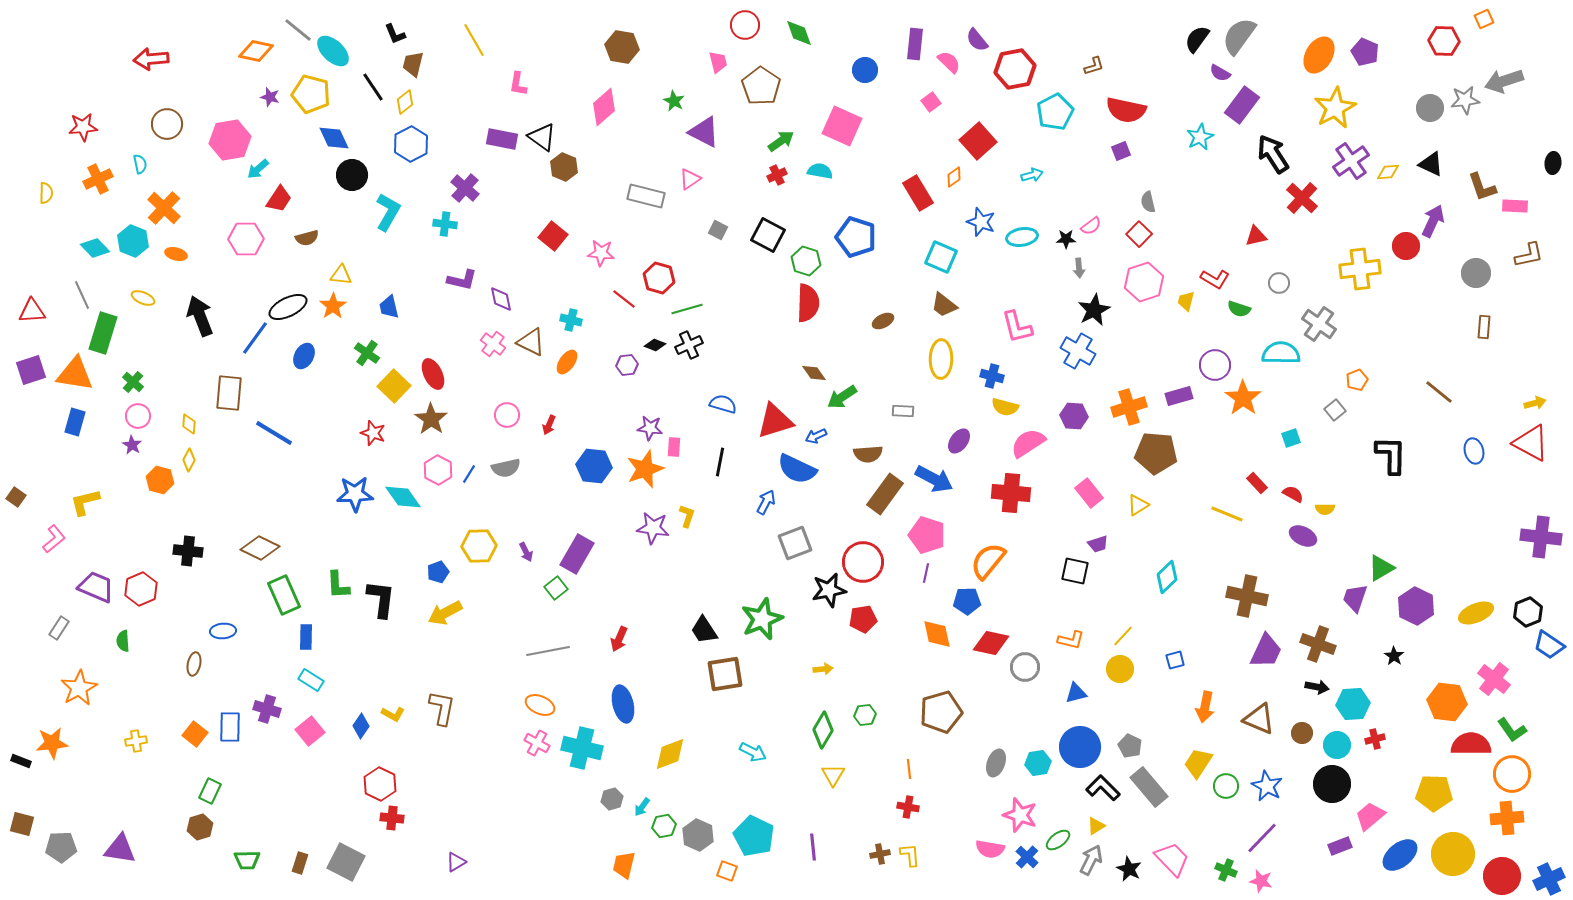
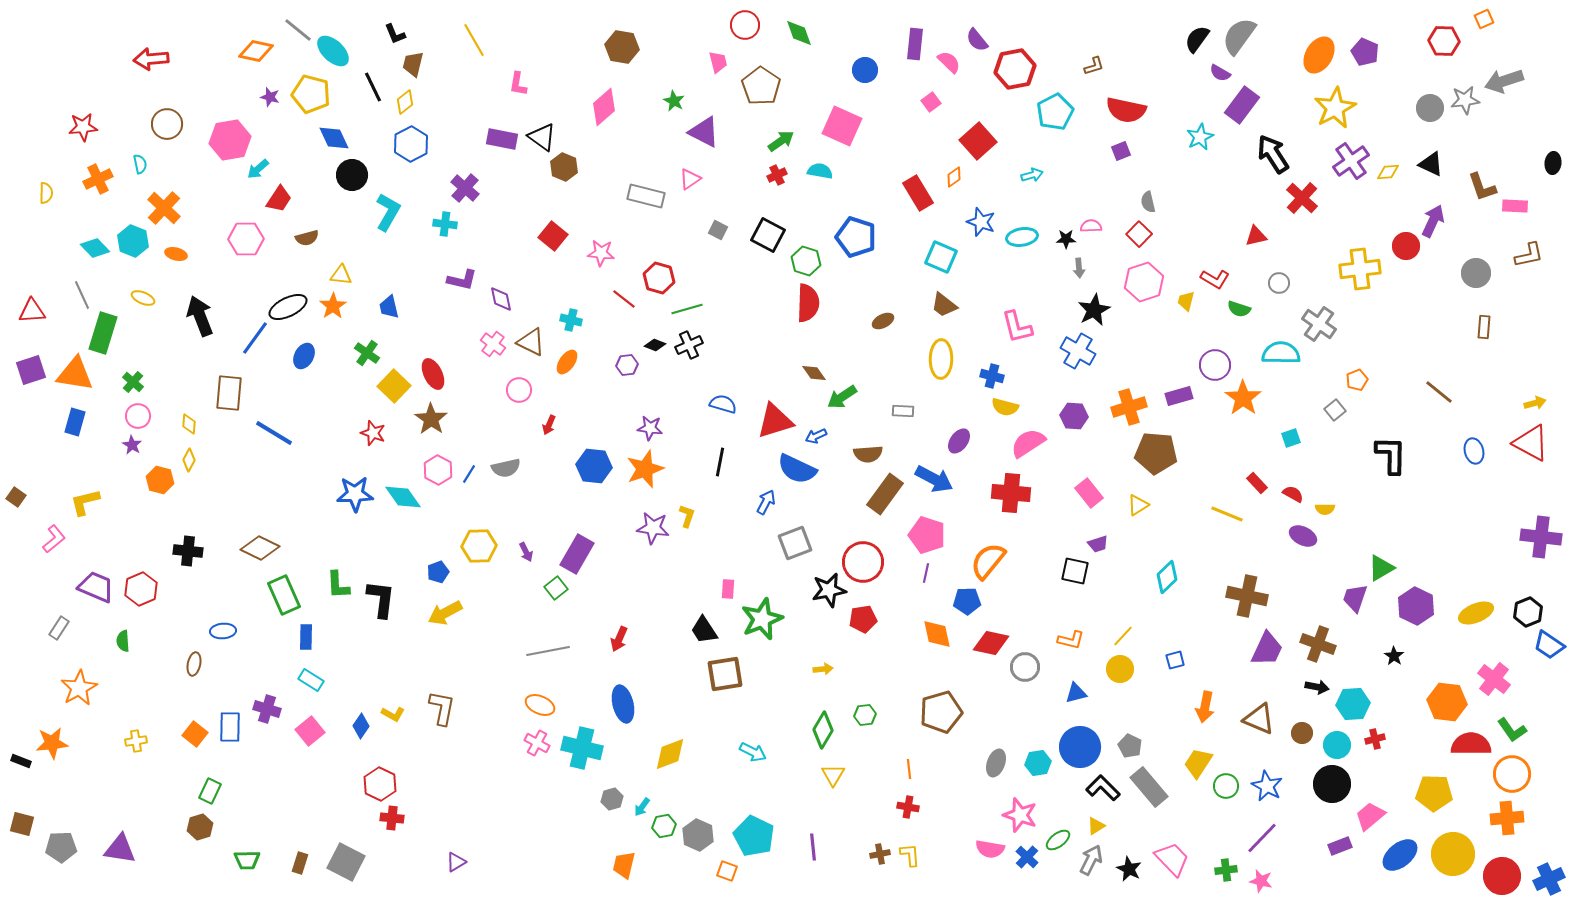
black line at (373, 87): rotated 8 degrees clockwise
pink semicircle at (1091, 226): rotated 145 degrees counterclockwise
pink circle at (507, 415): moved 12 px right, 25 px up
pink rectangle at (674, 447): moved 54 px right, 142 px down
purple trapezoid at (1266, 651): moved 1 px right, 2 px up
green cross at (1226, 870): rotated 30 degrees counterclockwise
